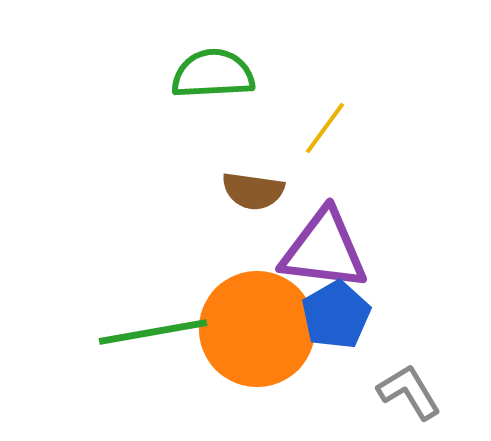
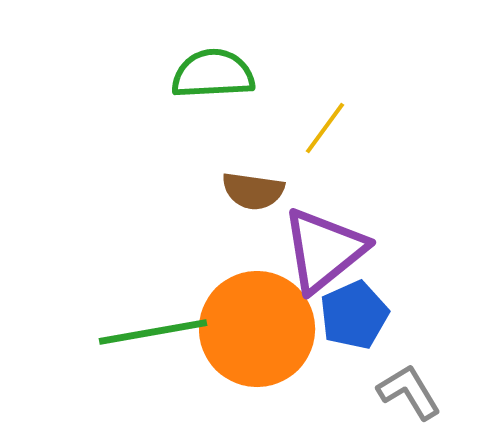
purple triangle: rotated 46 degrees counterclockwise
blue pentagon: moved 18 px right; rotated 6 degrees clockwise
